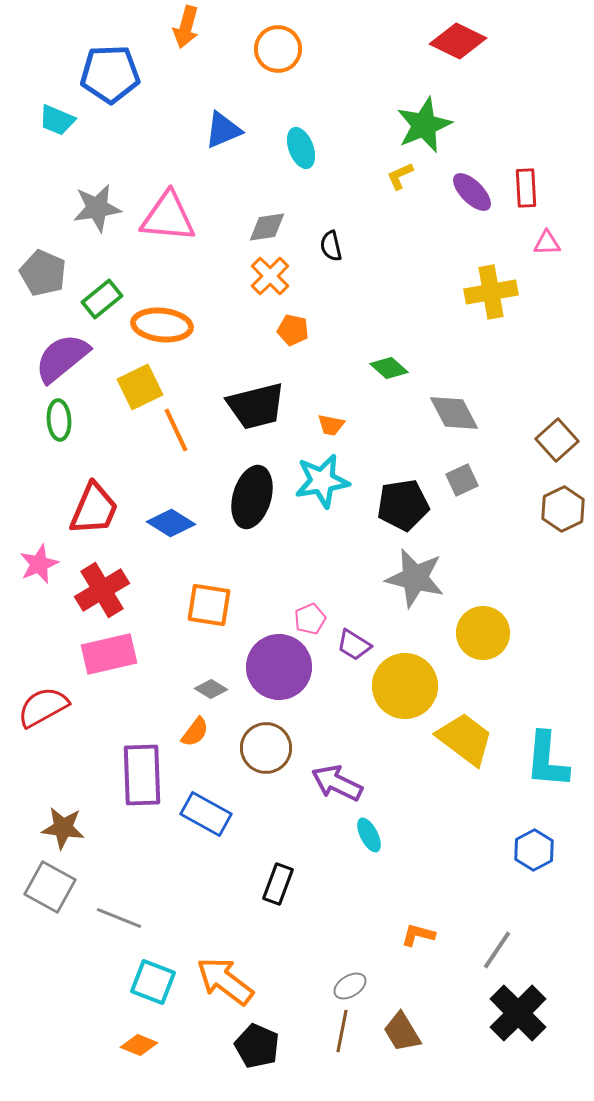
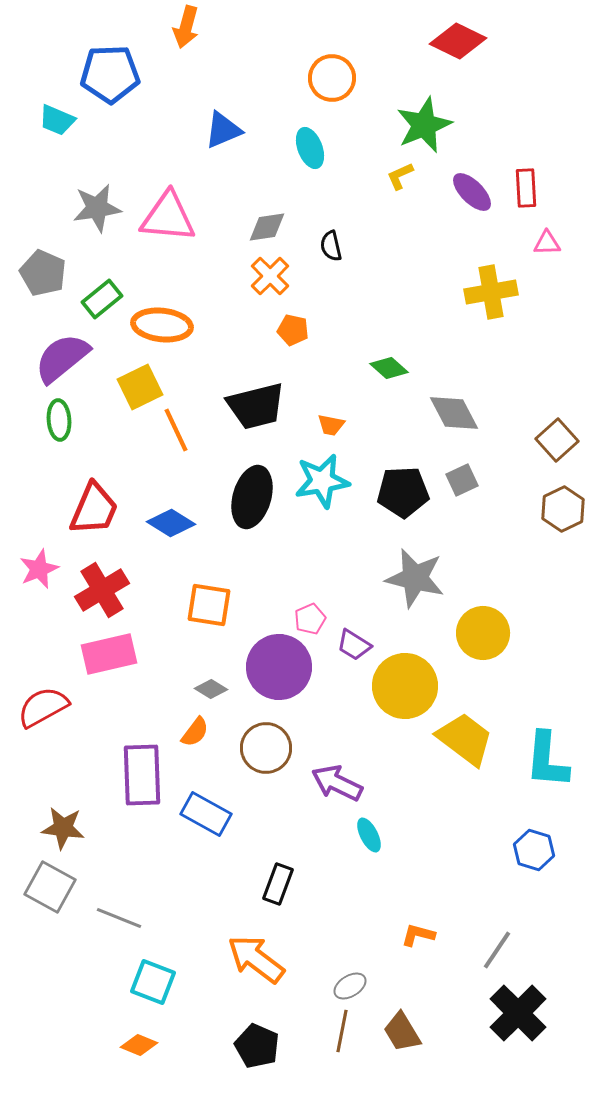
orange circle at (278, 49): moved 54 px right, 29 px down
cyan ellipse at (301, 148): moved 9 px right
black pentagon at (403, 505): moved 13 px up; rotated 6 degrees clockwise
pink star at (39, 564): moved 5 px down
blue hexagon at (534, 850): rotated 15 degrees counterclockwise
orange arrow at (225, 981): moved 31 px right, 22 px up
